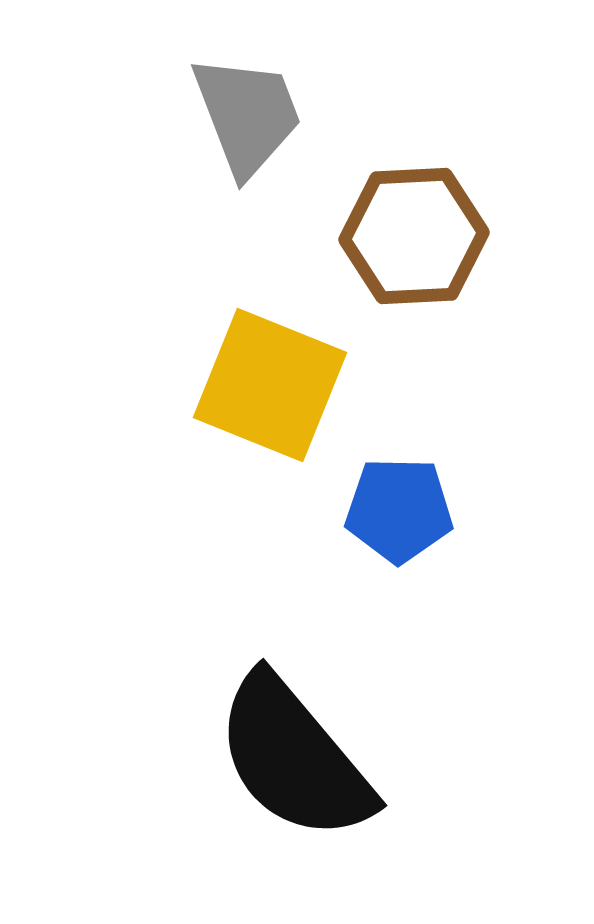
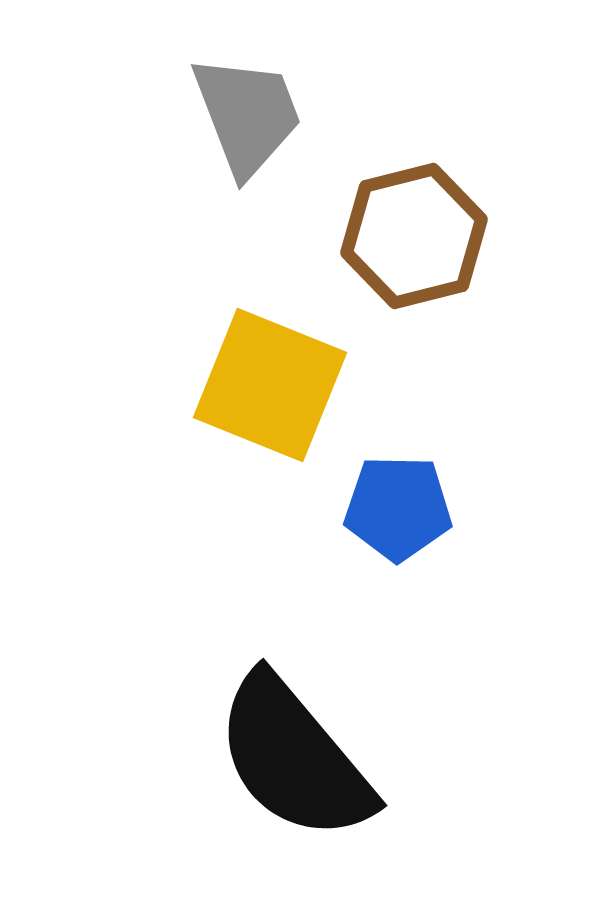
brown hexagon: rotated 11 degrees counterclockwise
blue pentagon: moved 1 px left, 2 px up
